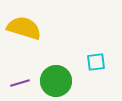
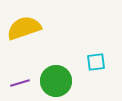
yellow semicircle: rotated 36 degrees counterclockwise
